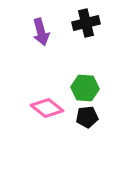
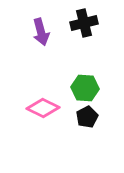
black cross: moved 2 px left
pink diamond: moved 4 px left; rotated 12 degrees counterclockwise
black pentagon: rotated 20 degrees counterclockwise
